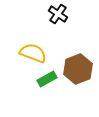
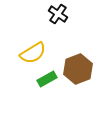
yellow semicircle: rotated 128 degrees clockwise
